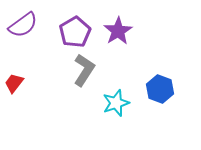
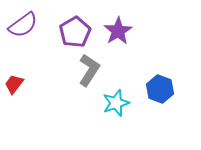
gray L-shape: moved 5 px right
red trapezoid: moved 1 px down
